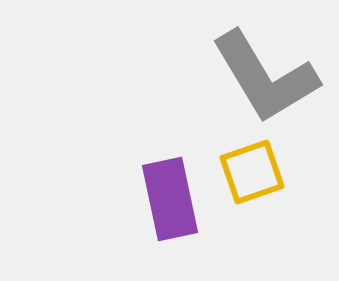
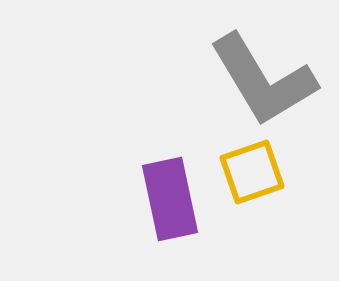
gray L-shape: moved 2 px left, 3 px down
